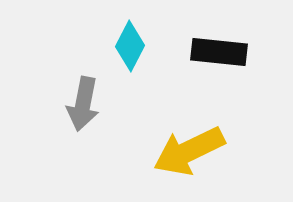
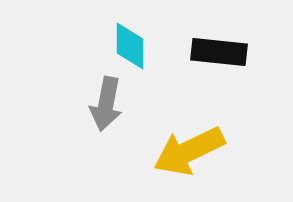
cyan diamond: rotated 27 degrees counterclockwise
gray arrow: moved 23 px right
